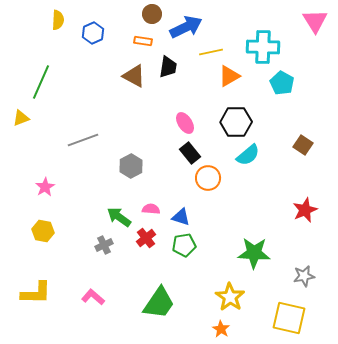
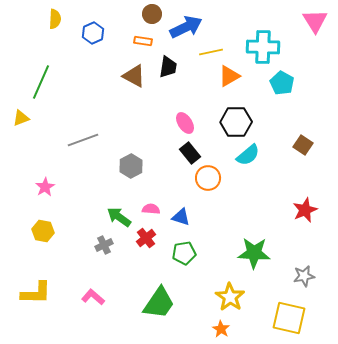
yellow semicircle: moved 3 px left, 1 px up
green pentagon: moved 8 px down
